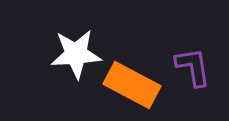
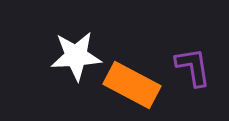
white star: moved 2 px down
